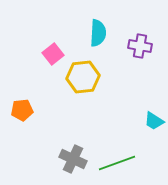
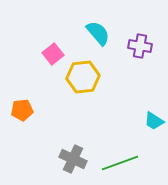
cyan semicircle: rotated 44 degrees counterclockwise
green line: moved 3 px right
